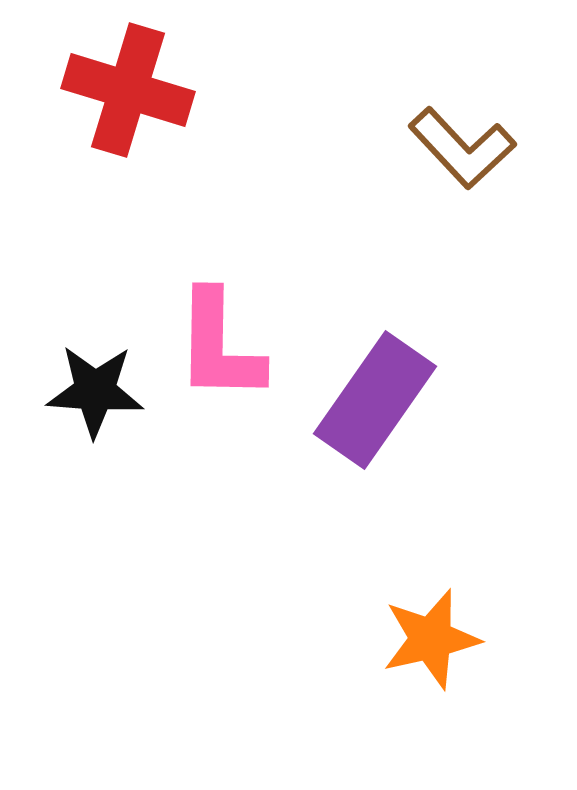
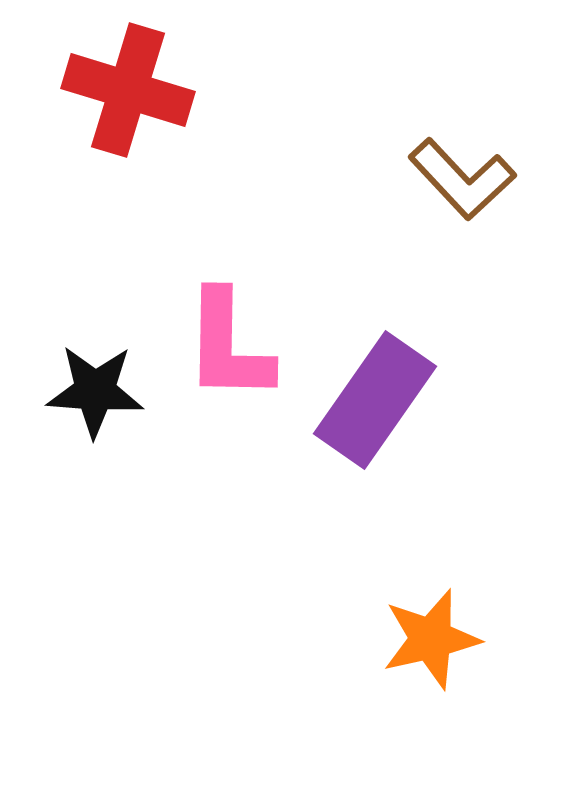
brown L-shape: moved 31 px down
pink L-shape: moved 9 px right
